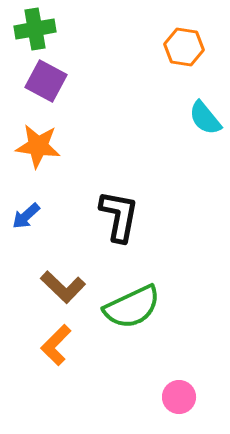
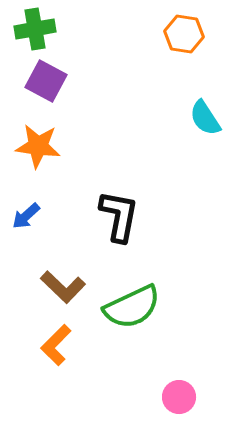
orange hexagon: moved 13 px up
cyan semicircle: rotated 6 degrees clockwise
